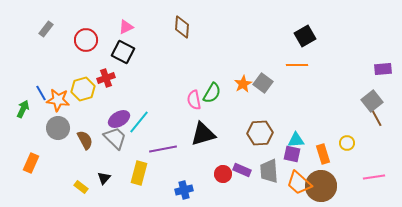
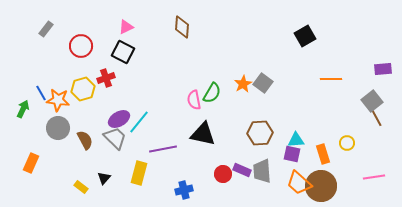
red circle at (86, 40): moved 5 px left, 6 px down
orange line at (297, 65): moved 34 px right, 14 px down
black triangle at (203, 134): rotated 28 degrees clockwise
gray trapezoid at (269, 171): moved 7 px left
